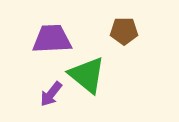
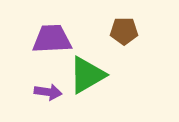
green triangle: rotated 51 degrees clockwise
purple arrow: moved 3 px left, 2 px up; rotated 120 degrees counterclockwise
